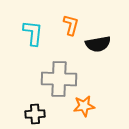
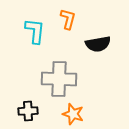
orange L-shape: moved 3 px left, 6 px up
cyan L-shape: moved 2 px right, 2 px up
orange star: moved 11 px left, 8 px down; rotated 25 degrees clockwise
black cross: moved 7 px left, 3 px up
